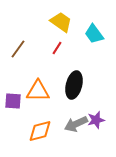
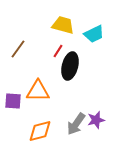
yellow trapezoid: moved 2 px right, 3 px down; rotated 20 degrees counterclockwise
cyan trapezoid: rotated 80 degrees counterclockwise
red line: moved 1 px right, 3 px down
black ellipse: moved 4 px left, 19 px up
gray arrow: rotated 30 degrees counterclockwise
